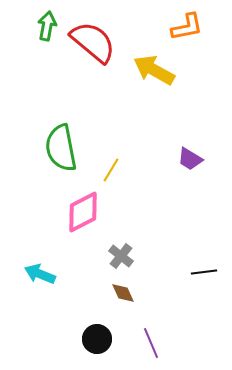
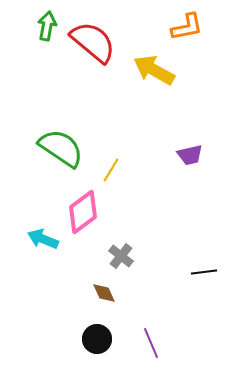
green semicircle: rotated 135 degrees clockwise
purple trapezoid: moved 4 px up; rotated 44 degrees counterclockwise
pink diamond: rotated 9 degrees counterclockwise
cyan arrow: moved 3 px right, 35 px up
brown diamond: moved 19 px left
